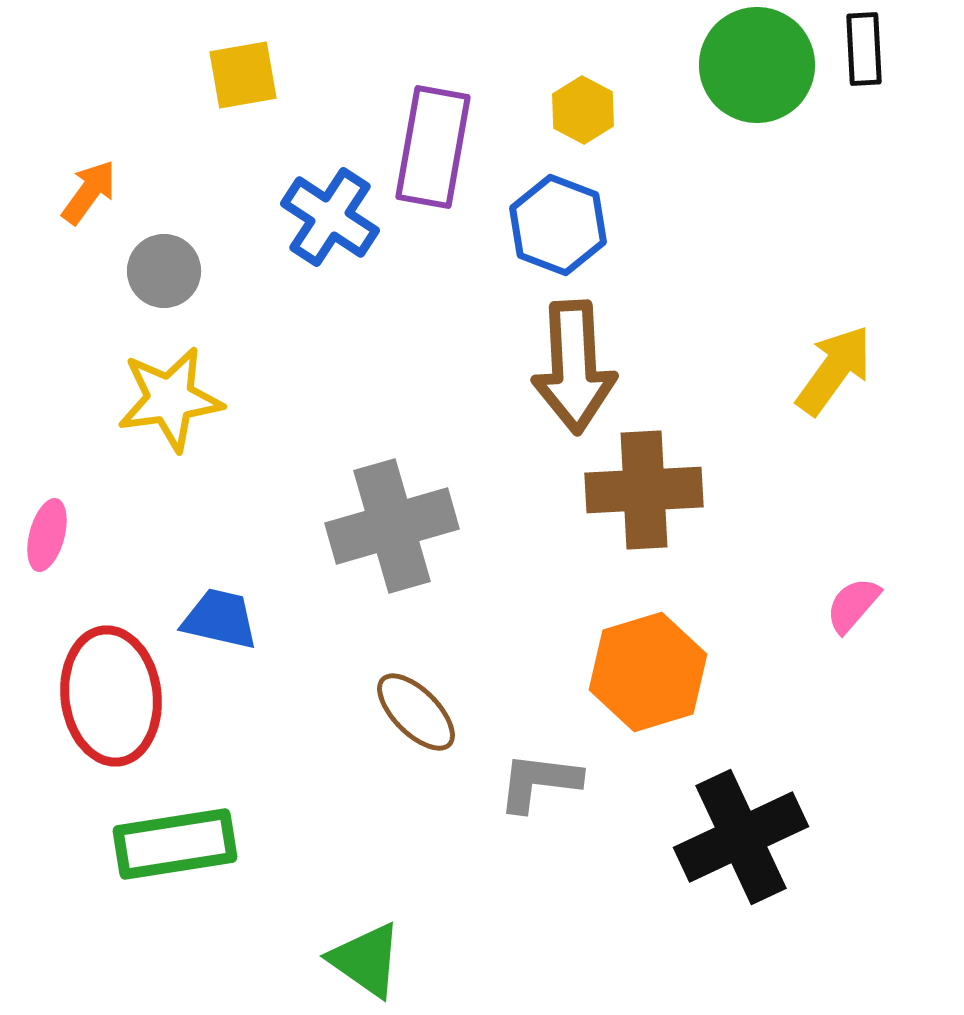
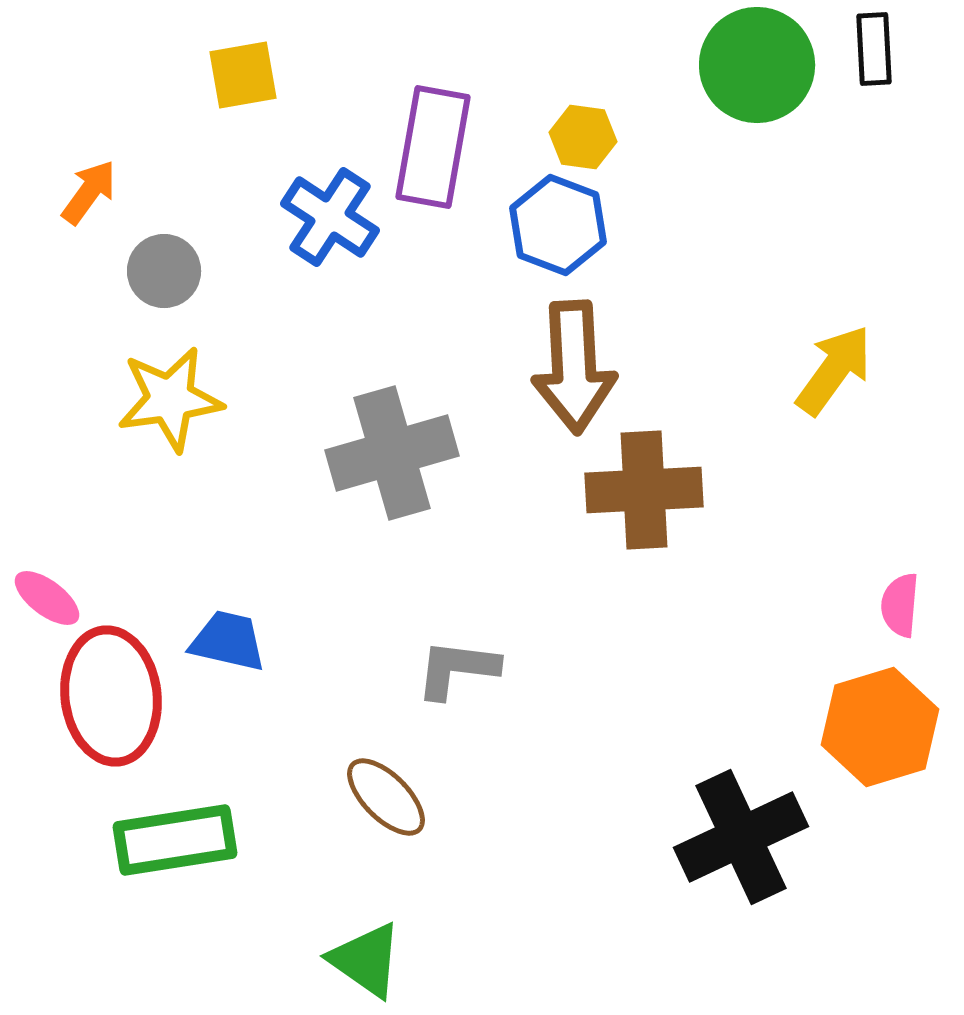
black rectangle: moved 10 px right
yellow hexagon: moved 27 px down; rotated 20 degrees counterclockwise
gray cross: moved 73 px up
pink ellipse: moved 63 px down; rotated 68 degrees counterclockwise
pink semicircle: moved 47 px right; rotated 36 degrees counterclockwise
blue trapezoid: moved 8 px right, 22 px down
orange hexagon: moved 232 px right, 55 px down
brown ellipse: moved 30 px left, 85 px down
gray L-shape: moved 82 px left, 113 px up
green rectangle: moved 4 px up
